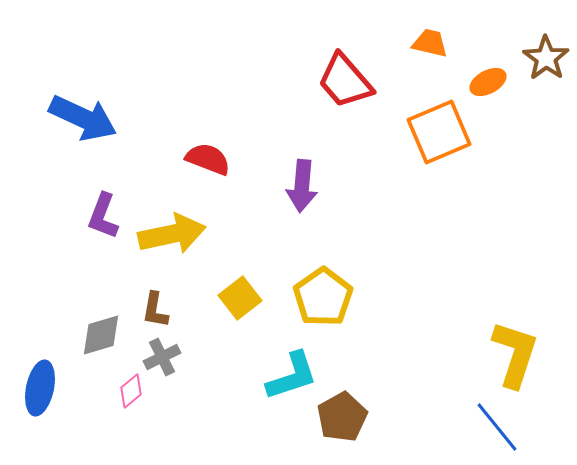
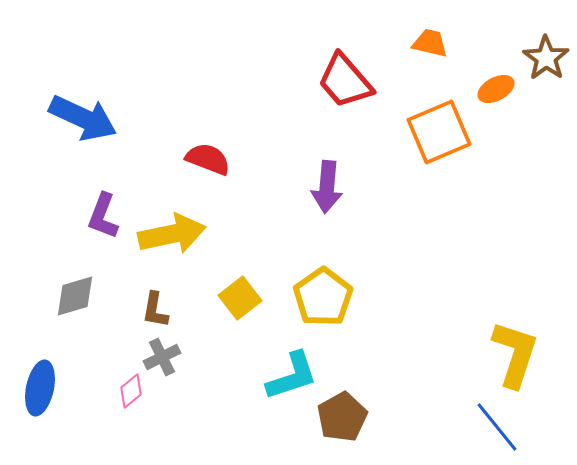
orange ellipse: moved 8 px right, 7 px down
purple arrow: moved 25 px right, 1 px down
gray diamond: moved 26 px left, 39 px up
